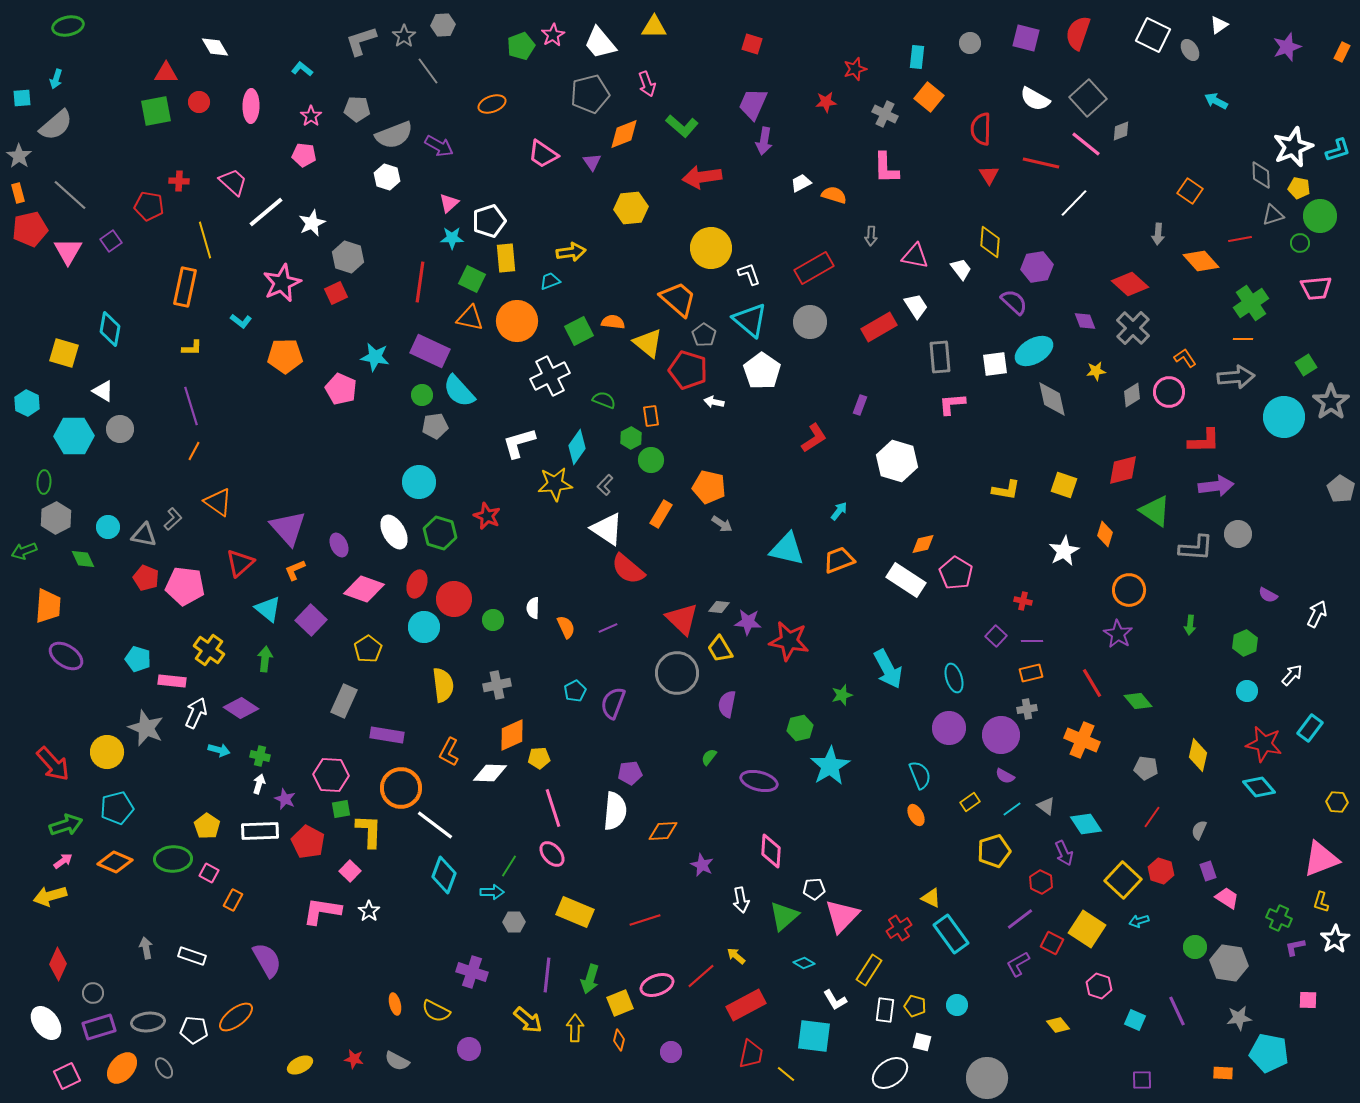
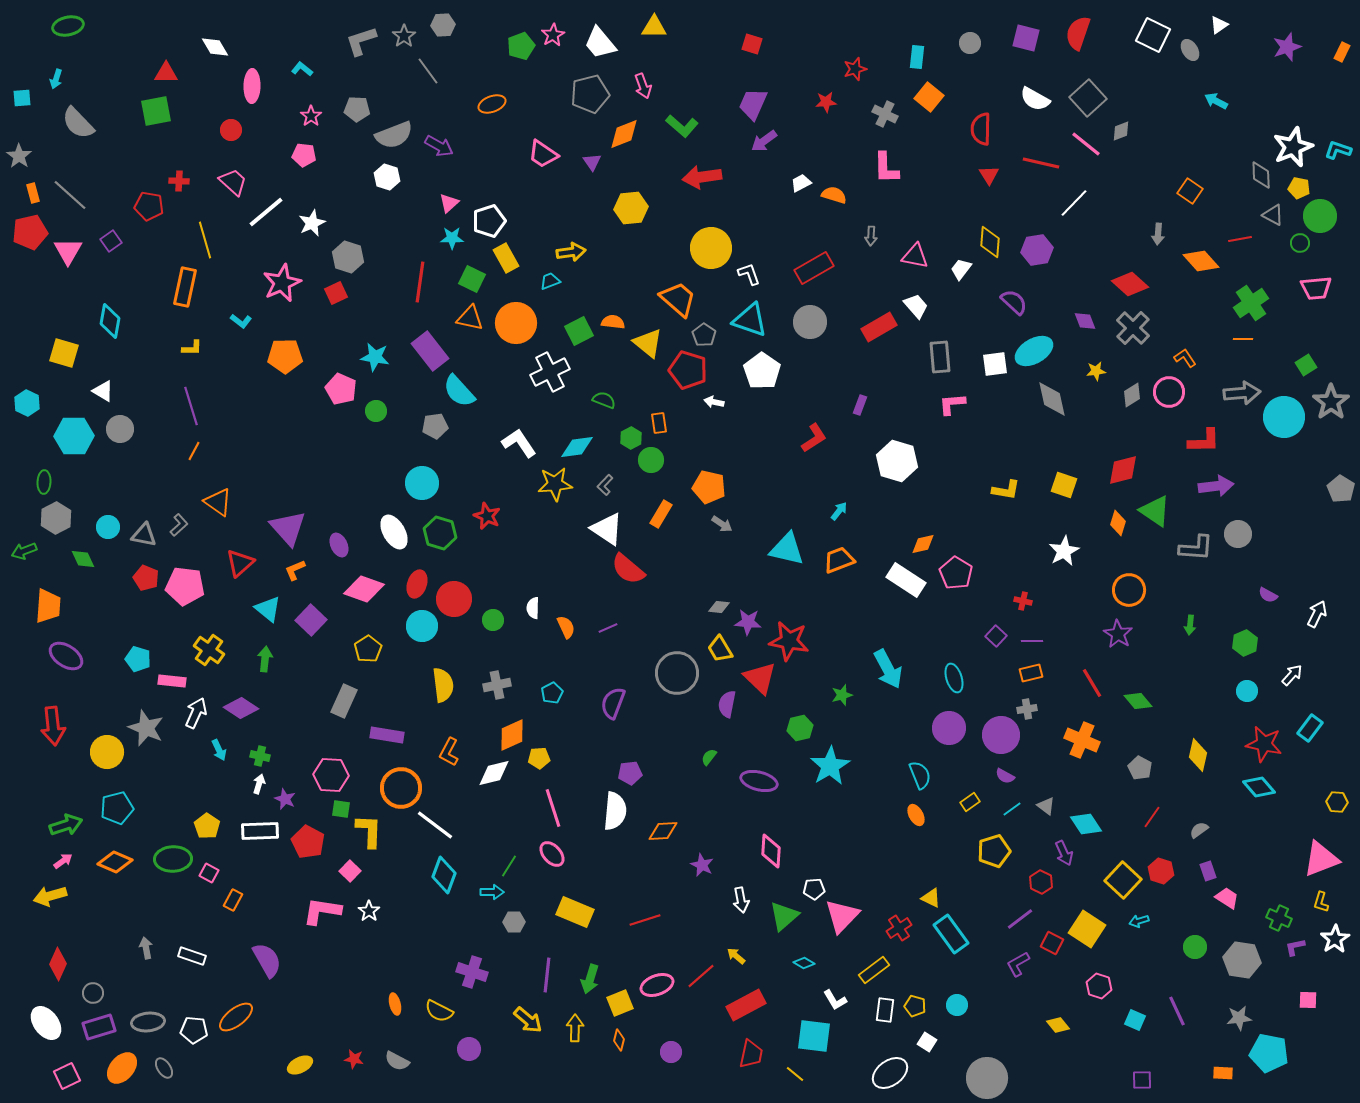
pink arrow at (647, 84): moved 4 px left, 2 px down
red circle at (199, 102): moved 32 px right, 28 px down
pink ellipse at (251, 106): moved 1 px right, 20 px up
gray semicircle at (56, 125): moved 22 px right, 2 px up; rotated 87 degrees clockwise
purple arrow at (764, 141): rotated 44 degrees clockwise
cyan L-shape at (1338, 150): rotated 144 degrees counterclockwise
orange rectangle at (18, 193): moved 15 px right
gray triangle at (1273, 215): rotated 45 degrees clockwise
red pentagon at (30, 229): moved 3 px down
yellow rectangle at (506, 258): rotated 24 degrees counterclockwise
purple hexagon at (1037, 267): moved 17 px up
white trapezoid at (961, 269): rotated 105 degrees counterclockwise
white trapezoid at (916, 306): rotated 8 degrees counterclockwise
cyan triangle at (750, 320): rotated 21 degrees counterclockwise
orange circle at (517, 321): moved 1 px left, 2 px down
cyan diamond at (110, 329): moved 8 px up
purple rectangle at (430, 351): rotated 27 degrees clockwise
white cross at (550, 376): moved 4 px up
gray arrow at (1236, 377): moved 6 px right, 16 px down
green circle at (422, 395): moved 46 px left, 16 px down
orange rectangle at (651, 416): moved 8 px right, 7 px down
white L-shape at (519, 443): rotated 72 degrees clockwise
cyan diamond at (577, 447): rotated 48 degrees clockwise
cyan circle at (419, 482): moved 3 px right, 1 px down
gray L-shape at (173, 519): moved 6 px right, 6 px down
orange diamond at (1105, 534): moved 13 px right, 11 px up
red triangle at (682, 619): moved 78 px right, 59 px down
cyan circle at (424, 627): moved 2 px left, 1 px up
cyan pentagon at (575, 691): moved 23 px left, 2 px down
cyan arrow at (219, 750): rotated 50 degrees clockwise
red arrow at (53, 764): moved 38 px up; rotated 36 degrees clockwise
gray pentagon at (1146, 768): moved 6 px left; rotated 20 degrees clockwise
white diamond at (490, 773): moved 4 px right; rotated 16 degrees counterclockwise
green square at (341, 809): rotated 18 degrees clockwise
gray semicircle at (1199, 830): rotated 30 degrees clockwise
gray hexagon at (1229, 963): moved 13 px right, 3 px up
yellow rectangle at (869, 970): moved 5 px right; rotated 20 degrees clockwise
yellow semicircle at (436, 1011): moved 3 px right
white square at (922, 1042): moved 5 px right; rotated 18 degrees clockwise
yellow line at (786, 1074): moved 9 px right
